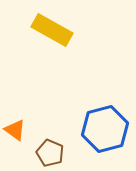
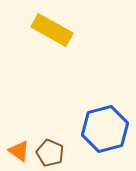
orange triangle: moved 4 px right, 21 px down
